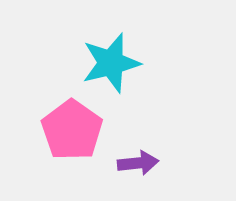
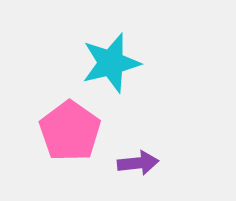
pink pentagon: moved 2 px left, 1 px down
